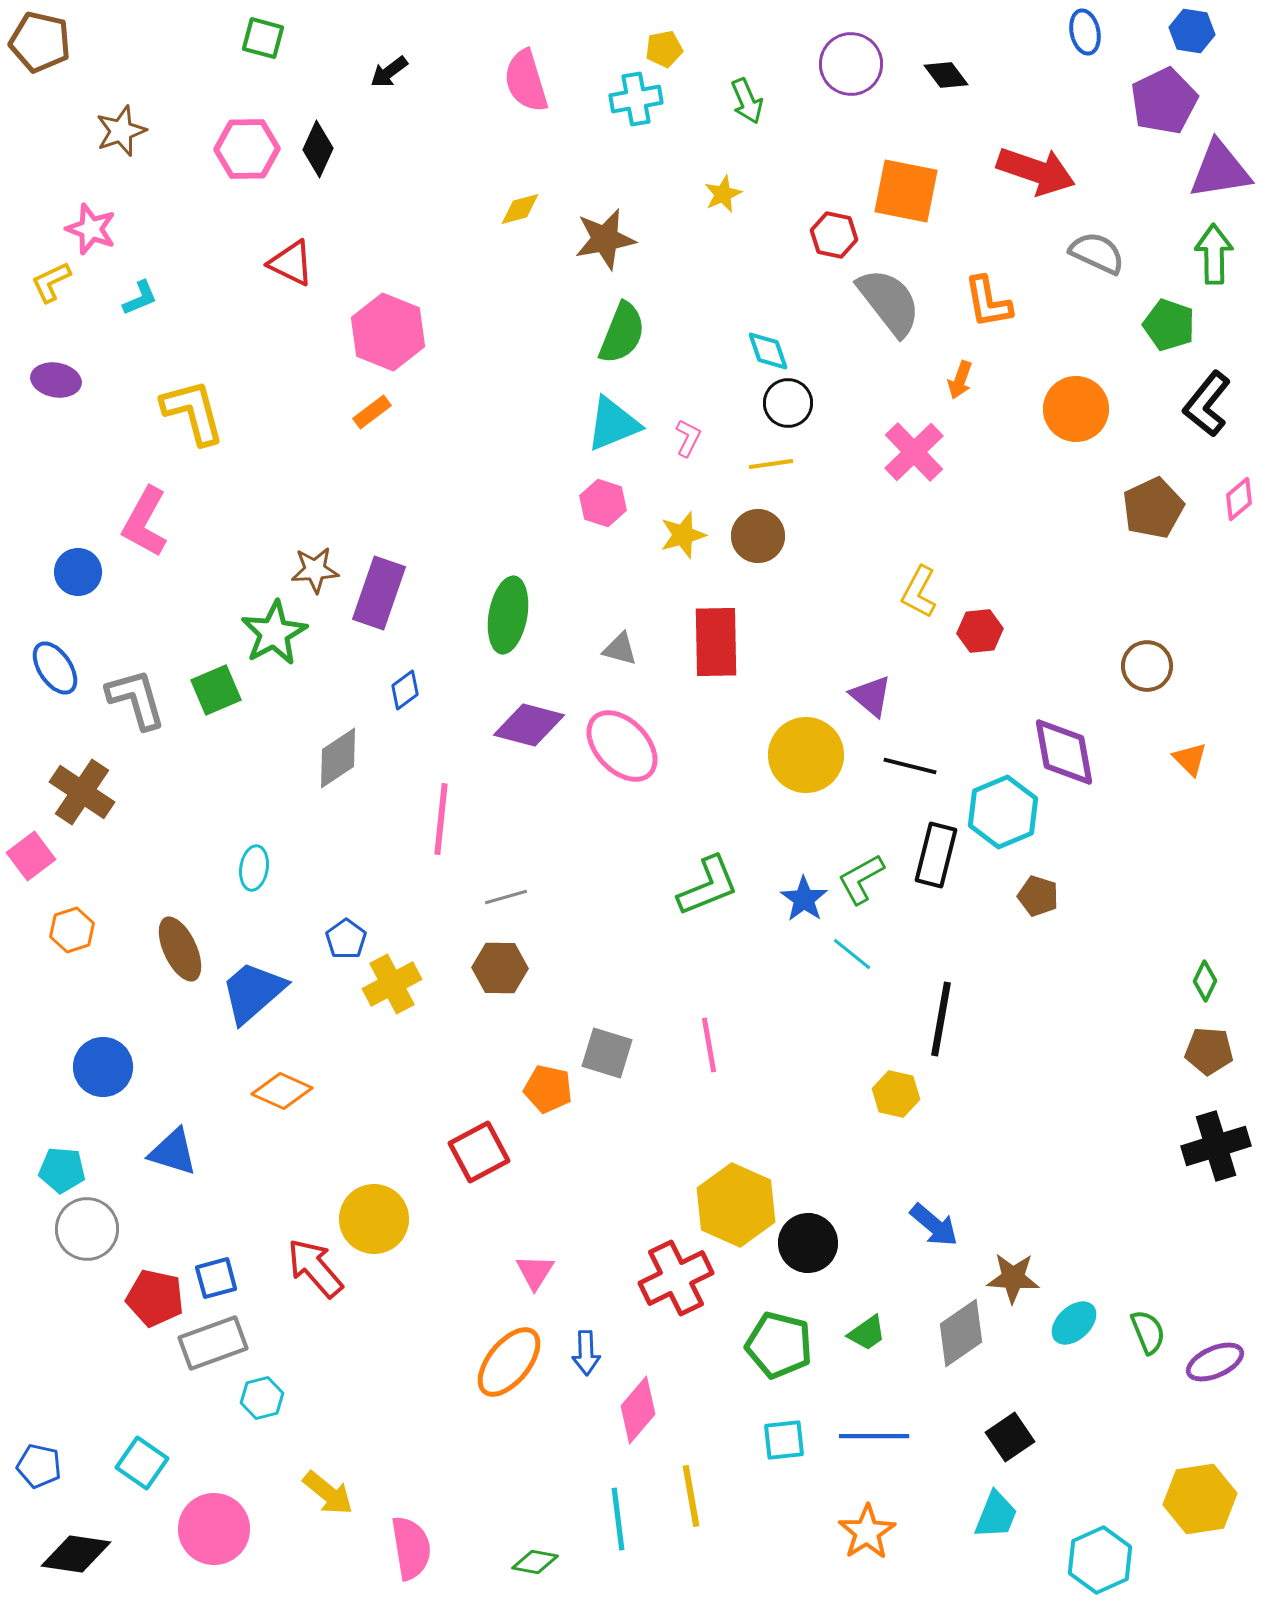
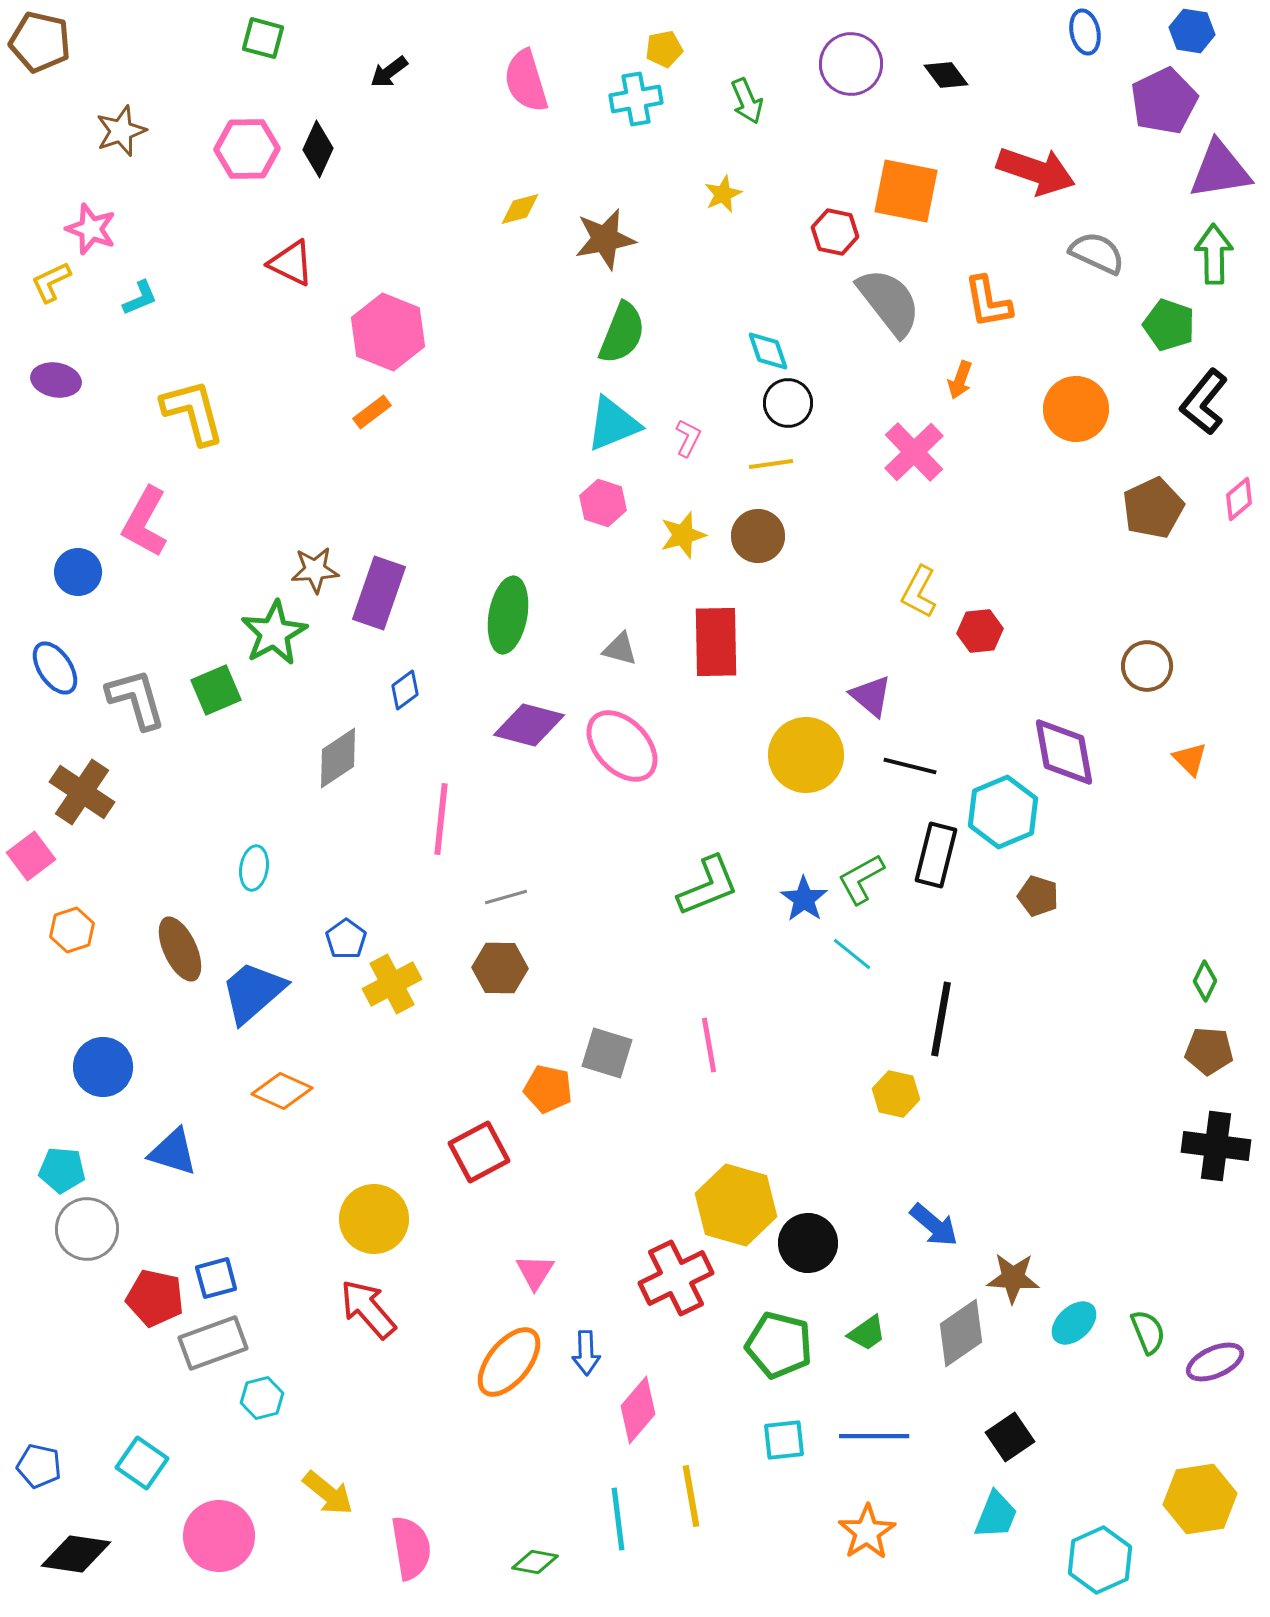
red hexagon at (834, 235): moved 1 px right, 3 px up
black L-shape at (1207, 404): moved 3 px left, 2 px up
black cross at (1216, 1146): rotated 24 degrees clockwise
yellow hexagon at (736, 1205): rotated 8 degrees counterclockwise
red arrow at (315, 1268): moved 53 px right, 41 px down
pink circle at (214, 1529): moved 5 px right, 7 px down
